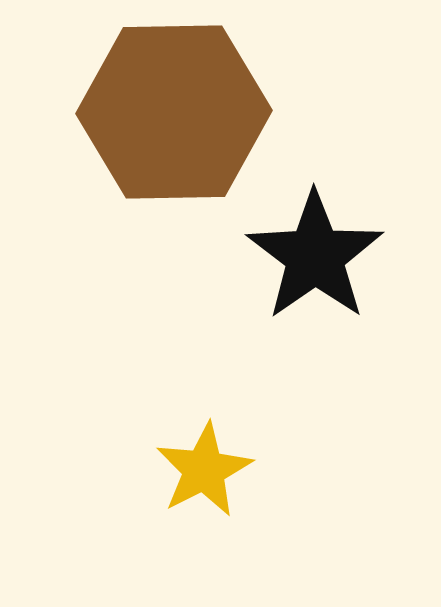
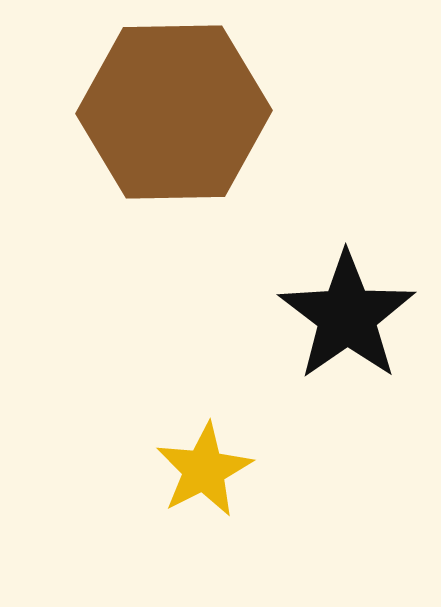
black star: moved 32 px right, 60 px down
